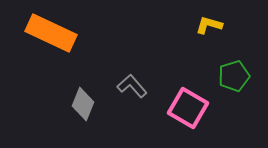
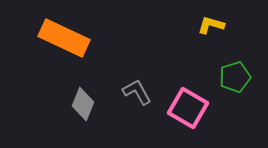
yellow L-shape: moved 2 px right
orange rectangle: moved 13 px right, 5 px down
green pentagon: moved 1 px right, 1 px down
gray L-shape: moved 5 px right, 6 px down; rotated 12 degrees clockwise
